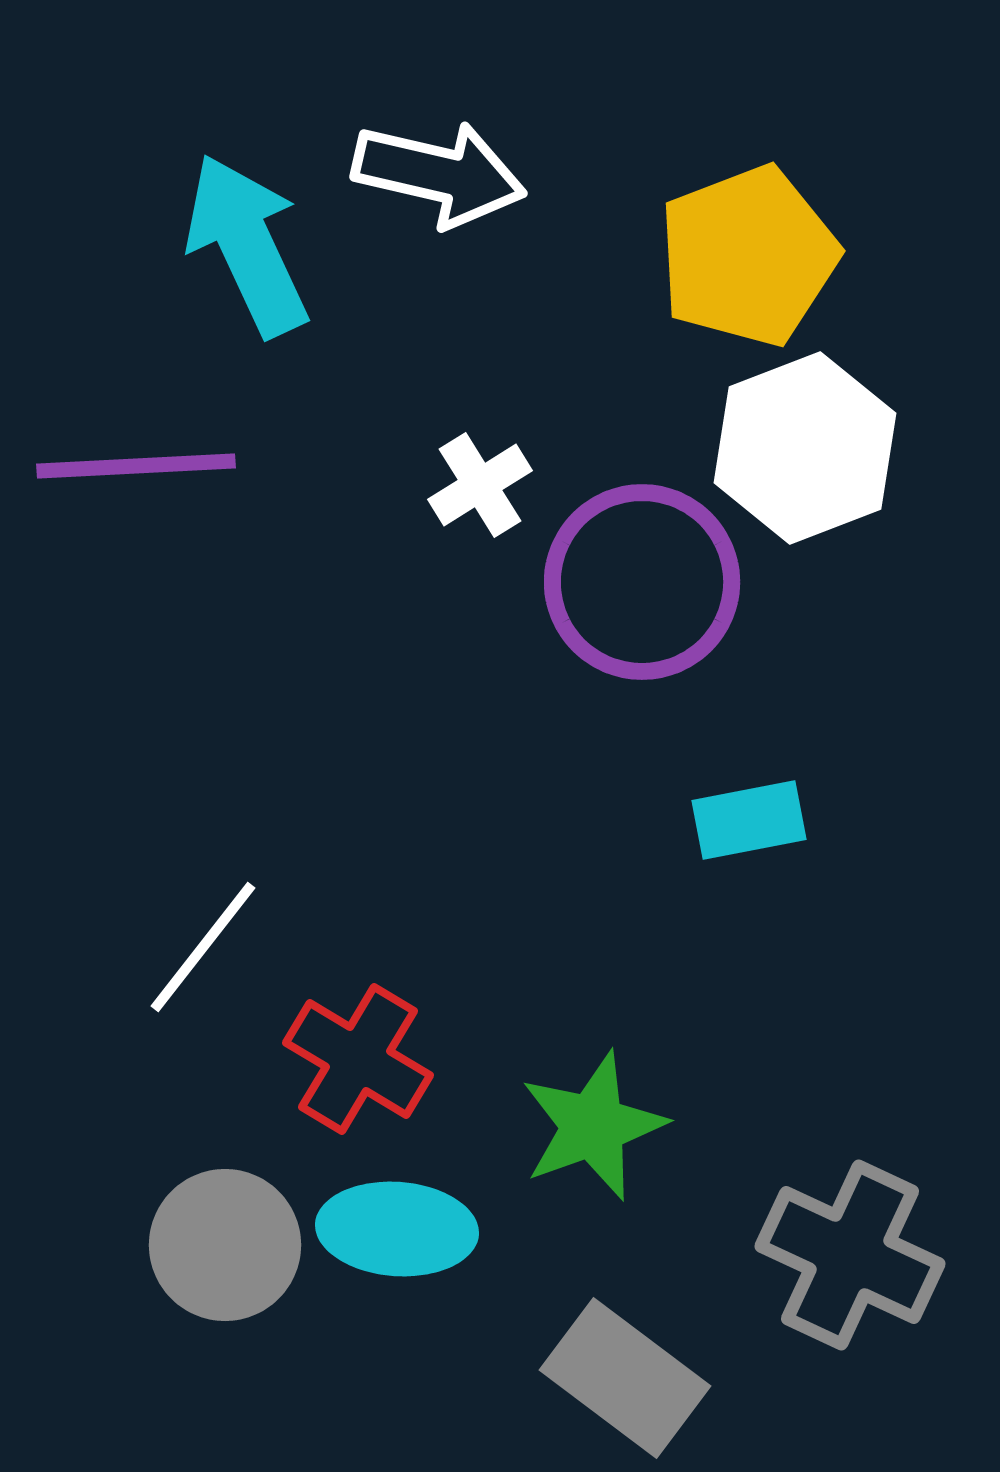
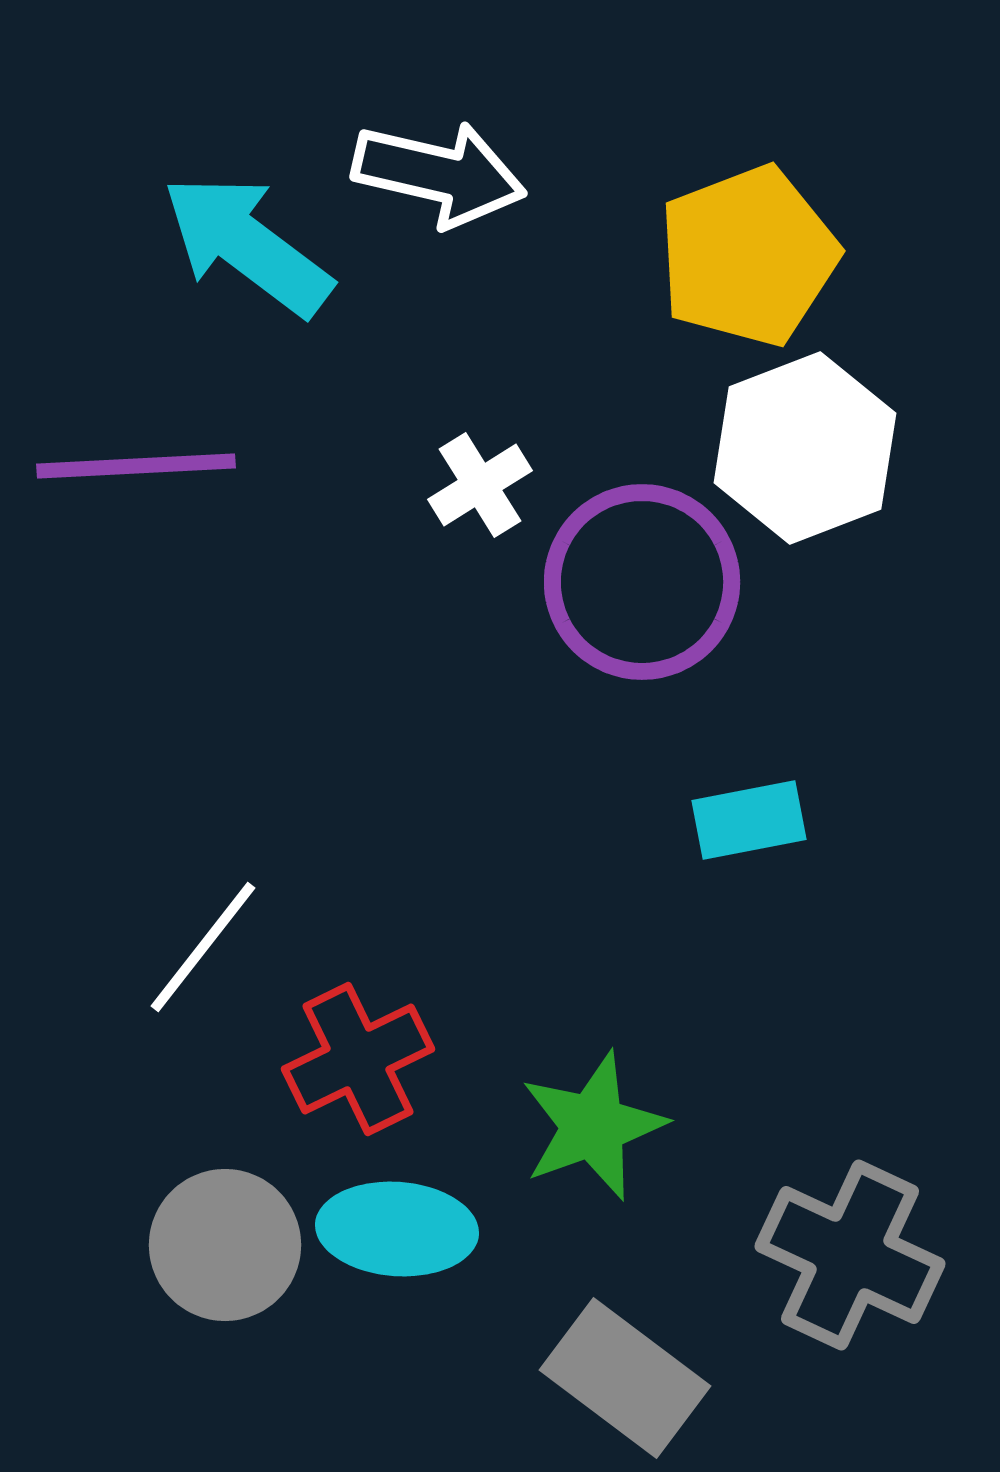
cyan arrow: rotated 28 degrees counterclockwise
red cross: rotated 33 degrees clockwise
